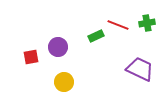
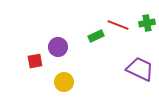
red square: moved 4 px right, 4 px down
